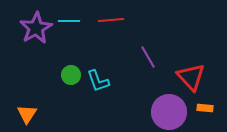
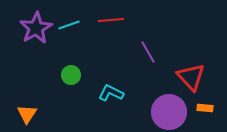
cyan line: moved 4 px down; rotated 20 degrees counterclockwise
purple line: moved 5 px up
cyan L-shape: moved 13 px right, 12 px down; rotated 135 degrees clockwise
